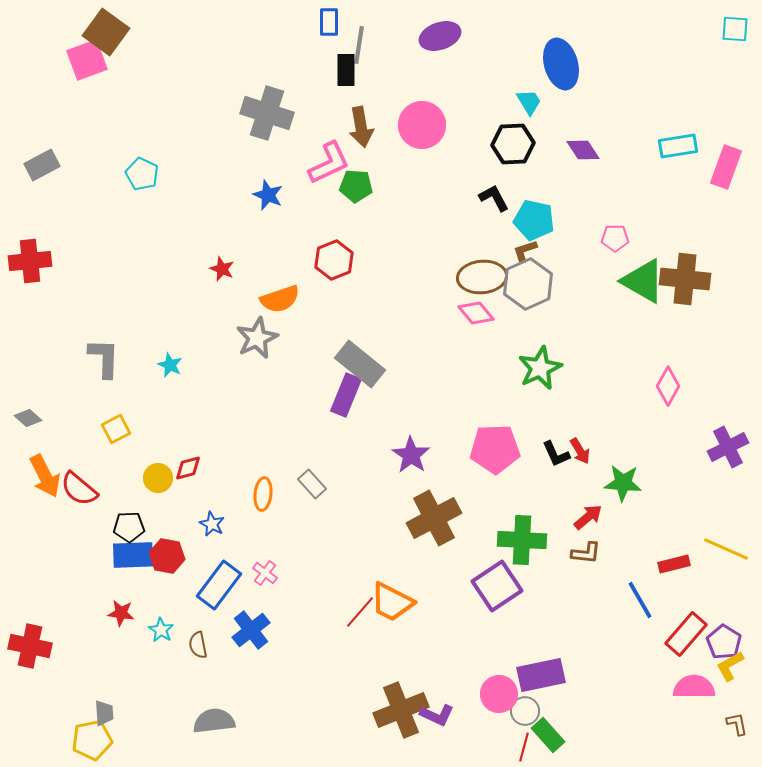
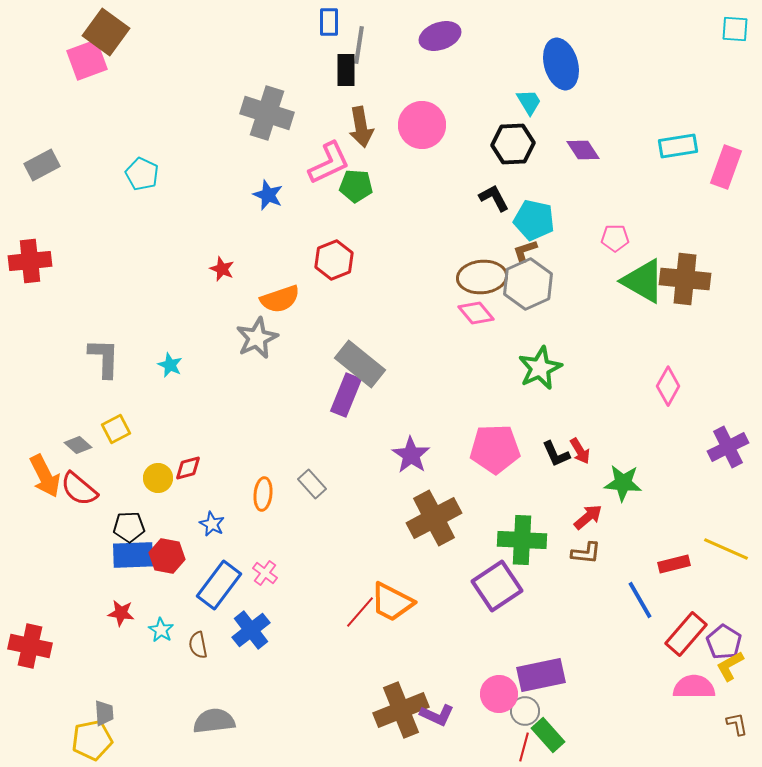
gray diamond at (28, 418): moved 50 px right, 27 px down
